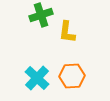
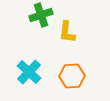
cyan cross: moved 8 px left, 6 px up
